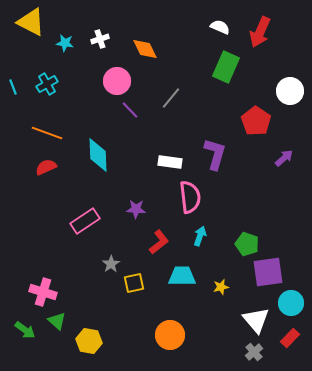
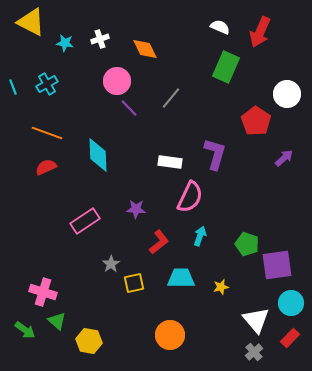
white circle: moved 3 px left, 3 px down
purple line: moved 1 px left, 2 px up
pink semicircle: rotated 32 degrees clockwise
purple square: moved 9 px right, 7 px up
cyan trapezoid: moved 1 px left, 2 px down
